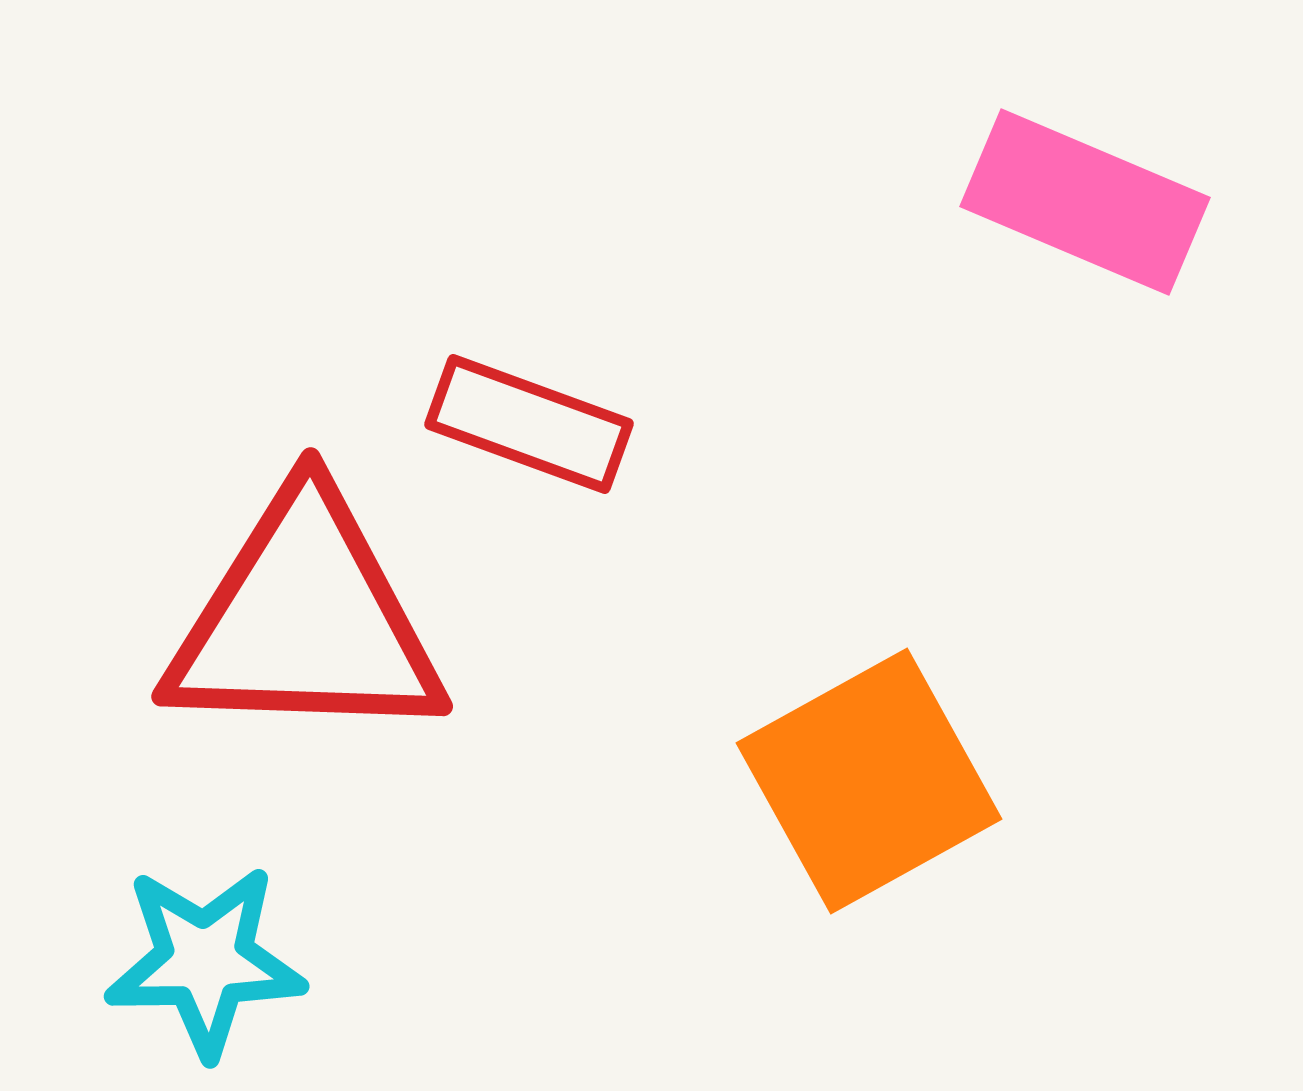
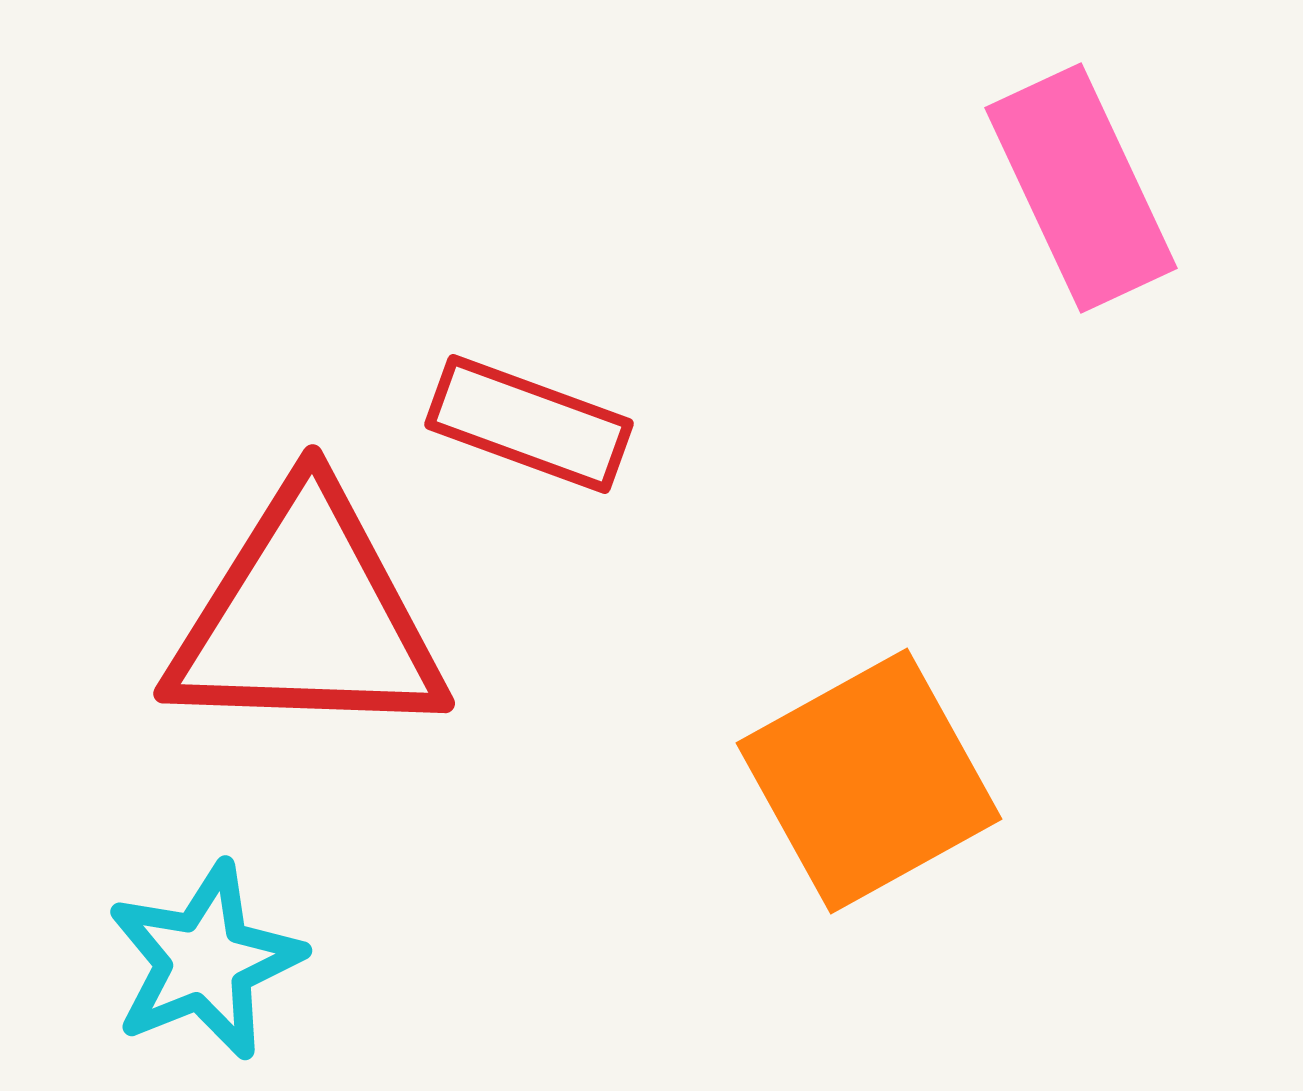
pink rectangle: moved 4 px left, 14 px up; rotated 42 degrees clockwise
red triangle: moved 2 px right, 3 px up
cyan star: rotated 21 degrees counterclockwise
